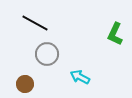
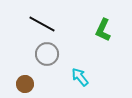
black line: moved 7 px right, 1 px down
green L-shape: moved 12 px left, 4 px up
cyan arrow: rotated 24 degrees clockwise
